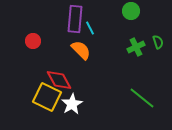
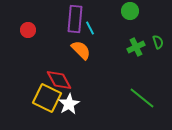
green circle: moved 1 px left
red circle: moved 5 px left, 11 px up
yellow square: moved 1 px down
white star: moved 3 px left
